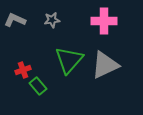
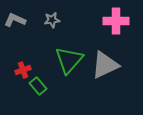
pink cross: moved 12 px right
